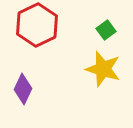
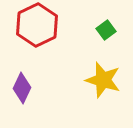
yellow star: moved 11 px down
purple diamond: moved 1 px left, 1 px up
